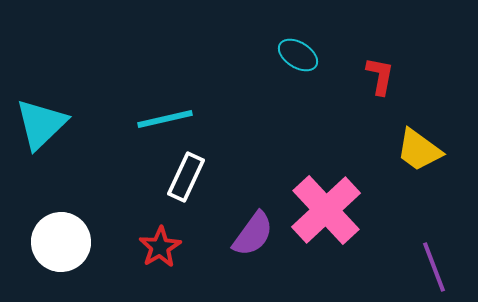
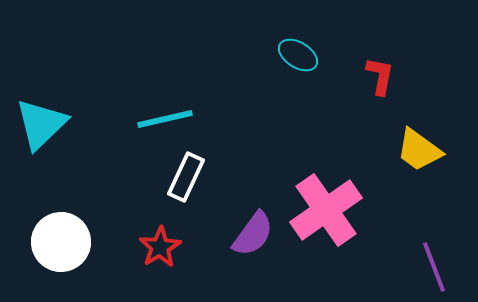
pink cross: rotated 8 degrees clockwise
